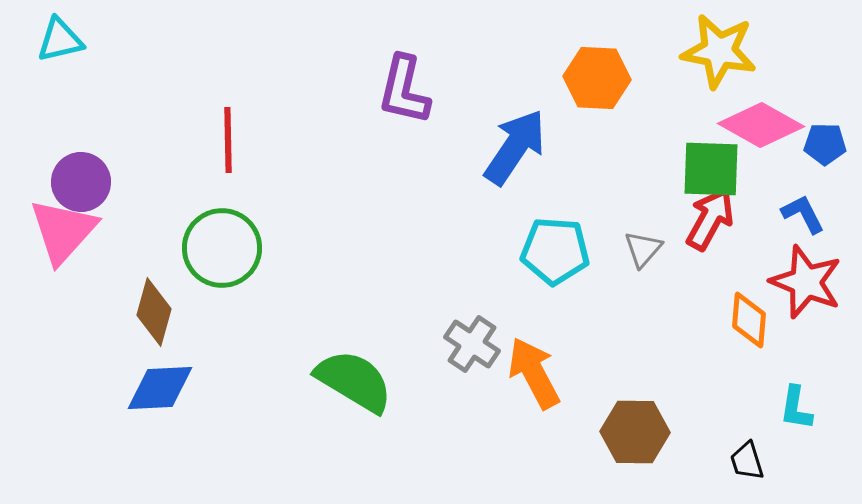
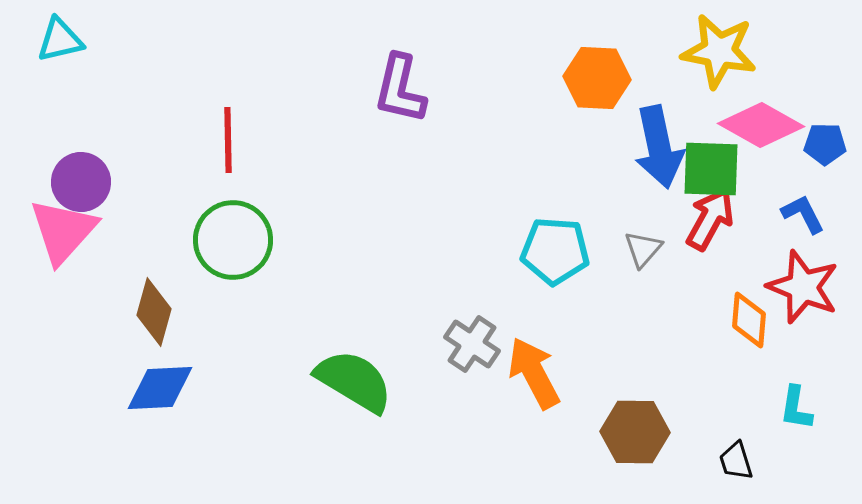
purple L-shape: moved 4 px left, 1 px up
blue arrow: moved 144 px right; rotated 134 degrees clockwise
green circle: moved 11 px right, 8 px up
red star: moved 3 px left, 5 px down
black trapezoid: moved 11 px left
